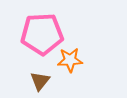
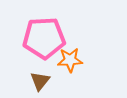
pink pentagon: moved 2 px right, 4 px down
